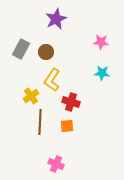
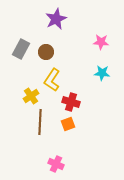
orange square: moved 1 px right, 2 px up; rotated 16 degrees counterclockwise
